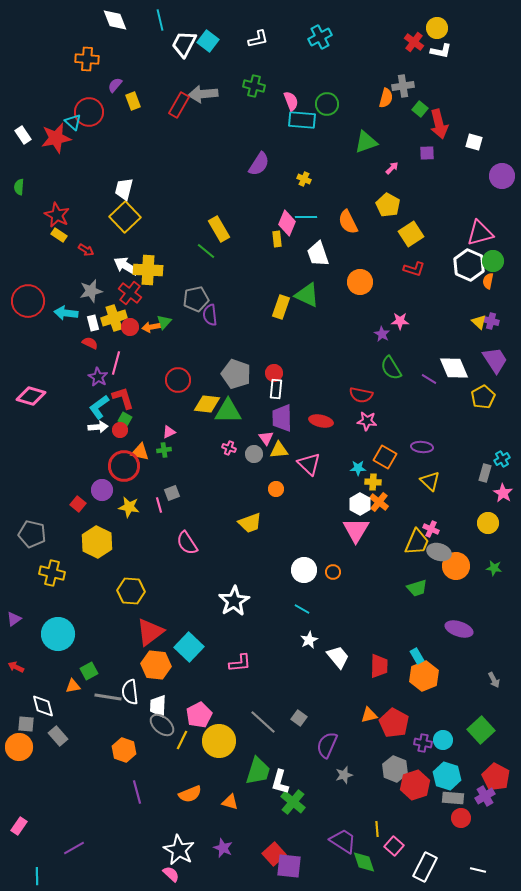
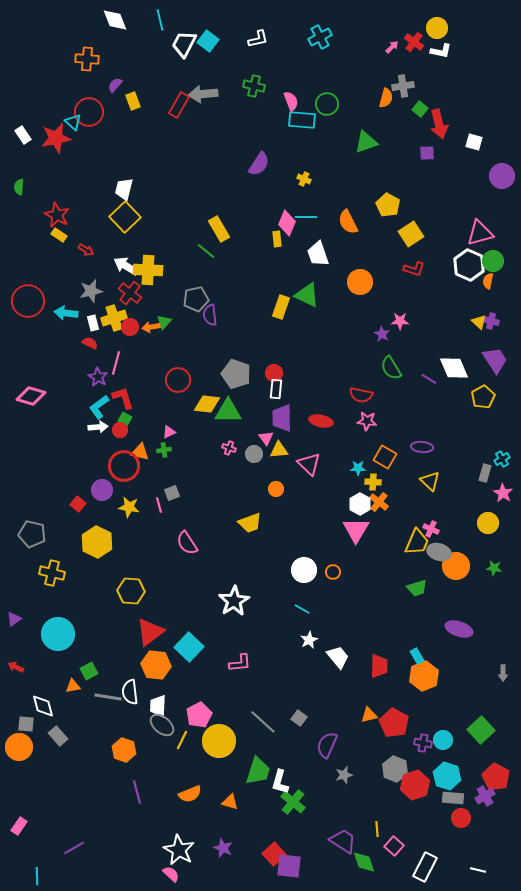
pink arrow at (392, 168): moved 121 px up
gray arrow at (494, 680): moved 9 px right, 7 px up; rotated 28 degrees clockwise
